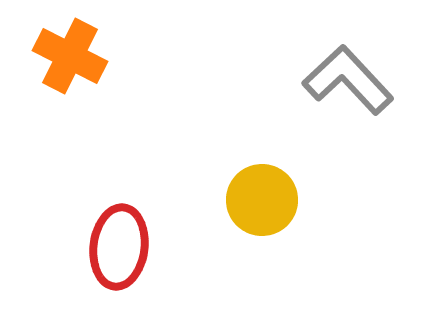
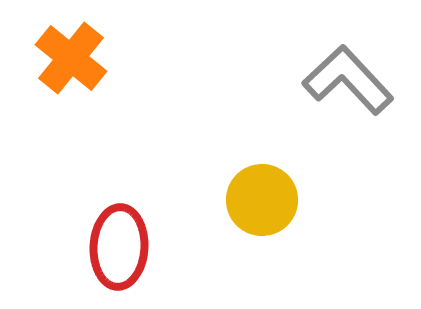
orange cross: moved 1 px right, 2 px down; rotated 12 degrees clockwise
red ellipse: rotated 4 degrees counterclockwise
